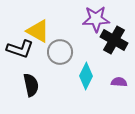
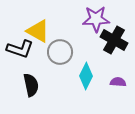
purple semicircle: moved 1 px left
